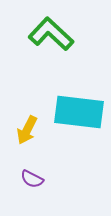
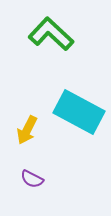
cyan rectangle: rotated 21 degrees clockwise
